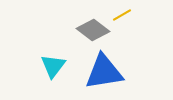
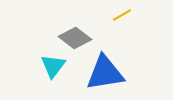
gray diamond: moved 18 px left, 8 px down
blue triangle: moved 1 px right, 1 px down
